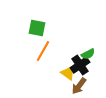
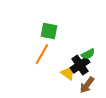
green square: moved 12 px right, 3 px down
orange line: moved 1 px left, 3 px down
brown arrow: moved 8 px right, 1 px up
